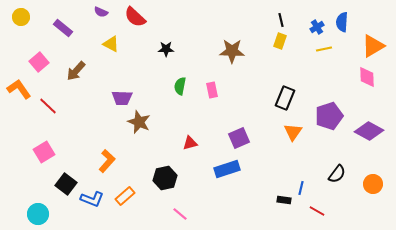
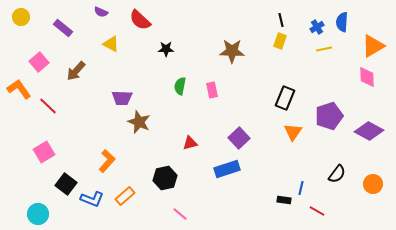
red semicircle at (135, 17): moved 5 px right, 3 px down
purple square at (239, 138): rotated 20 degrees counterclockwise
